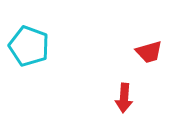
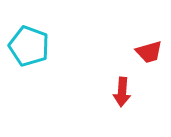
red arrow: moved 2 px left, 6 px up
